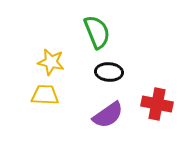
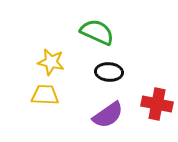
green semicircle: rotated 44 degrees counterclockwise
